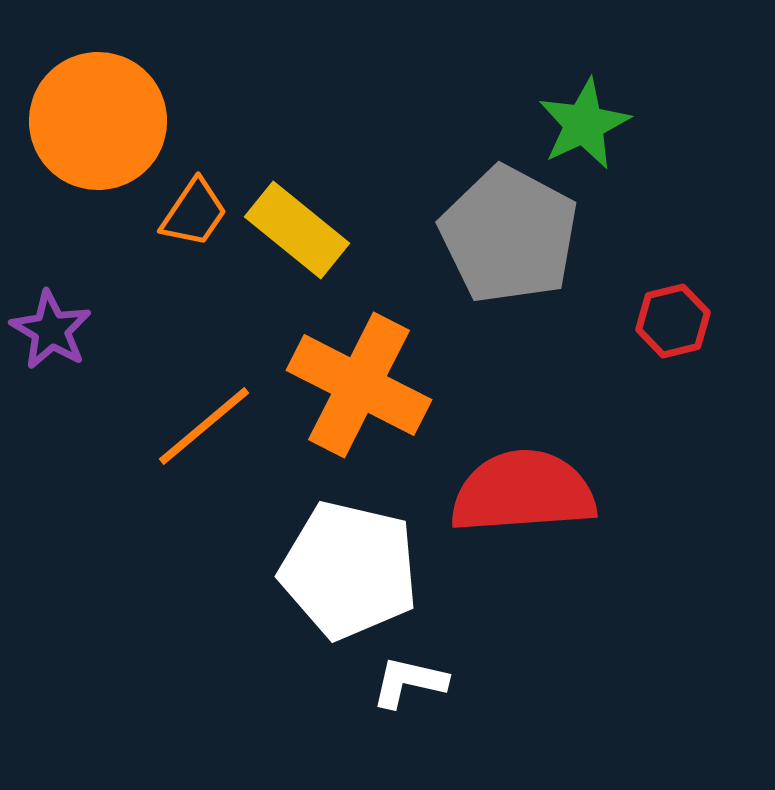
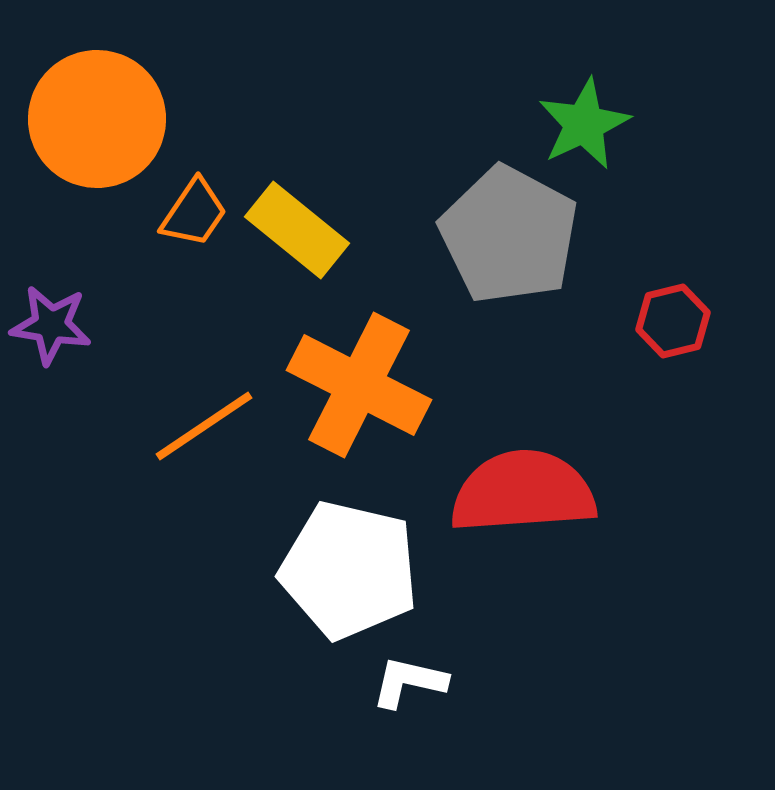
orange circle: moved 1 px left, 2 px up
purple star: moved 5 px up; rotated 22 degrees counterclockwise
orange line: rotated 6 degrees clockwise
